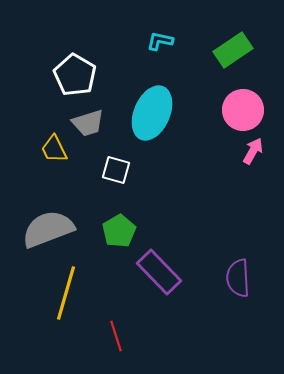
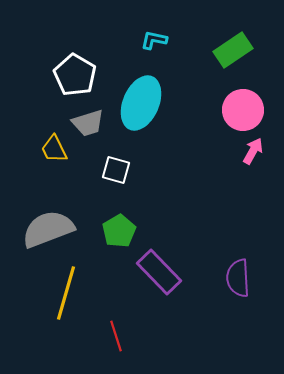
cyan L-shape: moved 6 px left, 1 px up
cyan ellipse: moved 11 px left, 10 px up
